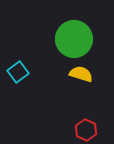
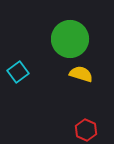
green circle: moved 4 px left
